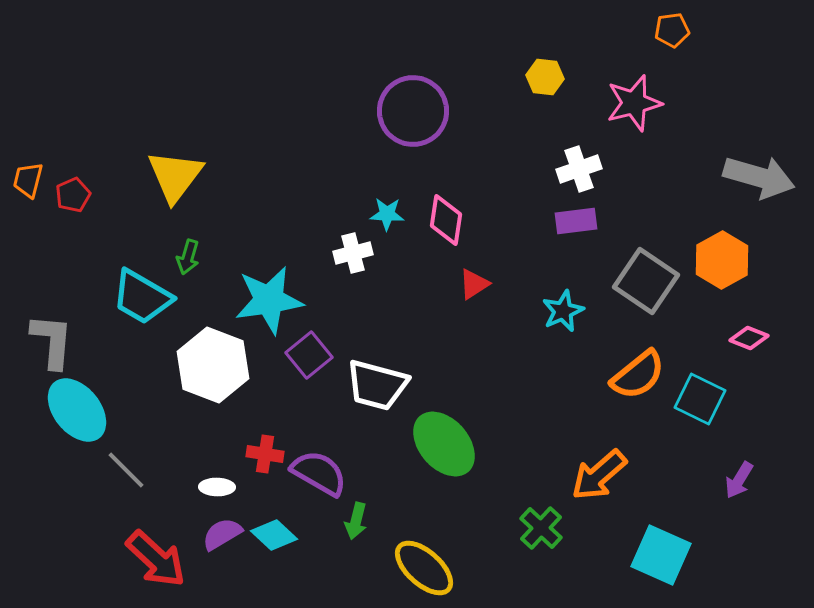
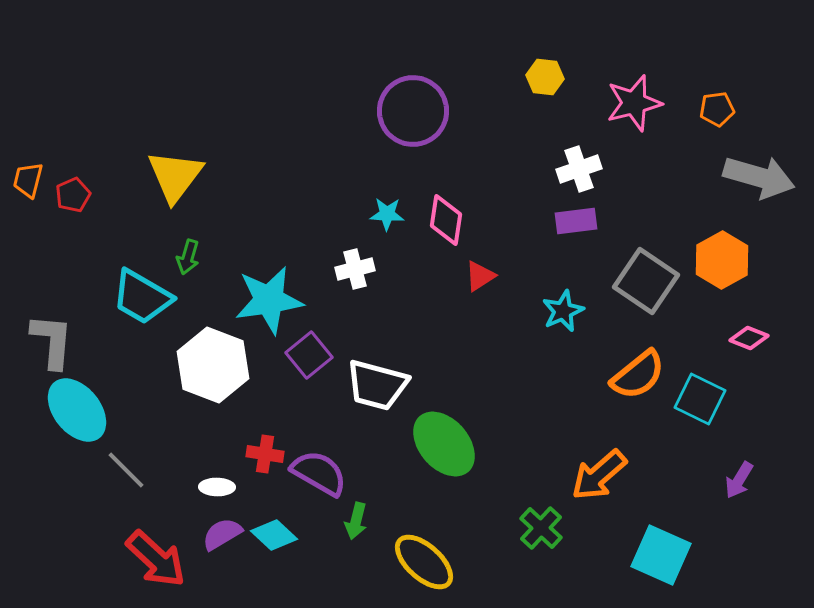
orange pentagon at (672, 30): moved 45 px right, 79 px down
white cross at (353, 253): moved 2 px right, 16 px down
red triangle at (474, 284): moved 6 px right, 8 px up
yellow ellipse at (424, 568): moved 6 px up
